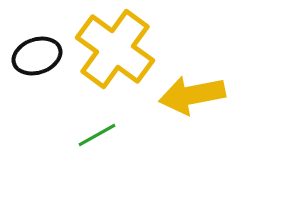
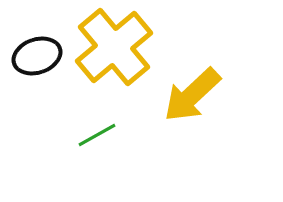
yellow cross: moved 1 px left, 2 px up; rotated 14 degrees clockwise
yellow arrow: rotated 32 degrees counterclockwise
